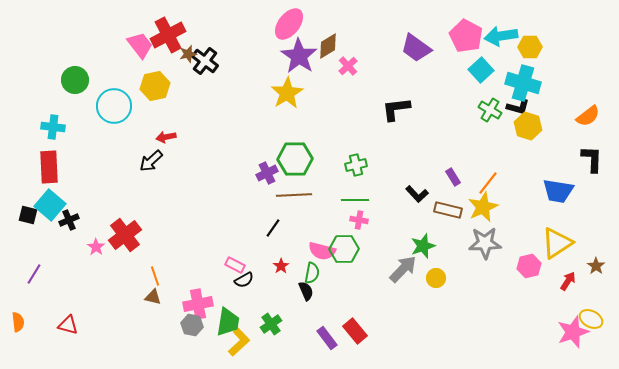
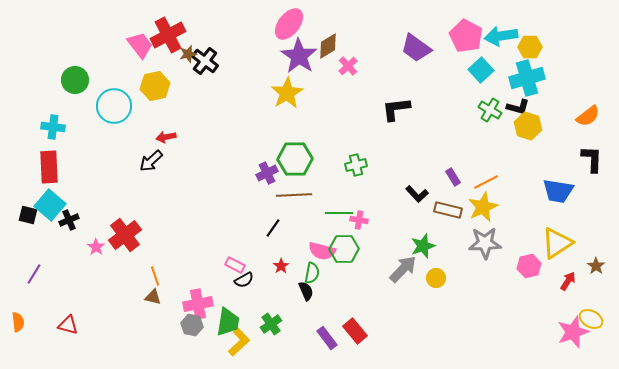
cyan cross at (523, 83): moved 4 px right, 5 px up; rotated 32 degrees counterclockwise
orange line at (488, 183): moved 2 px left, 1 px up; rotated 25 degrees clockwise
green line at (355, 200): moved 16 px left, 13 px down
